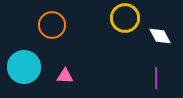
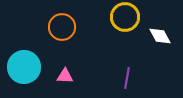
yellow circle: moved 1 px up
orange circle: moved 10 px right, 2 px down
purple line: moved 29 px left; rotated 10 degrees clockwise
